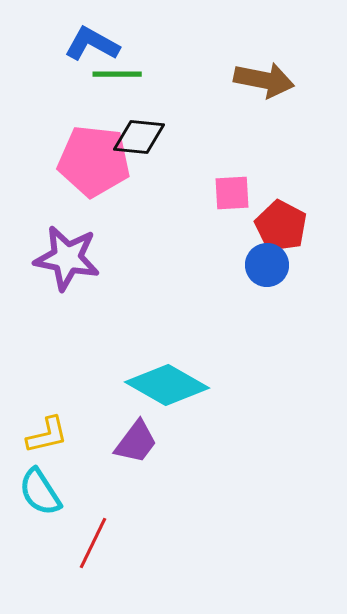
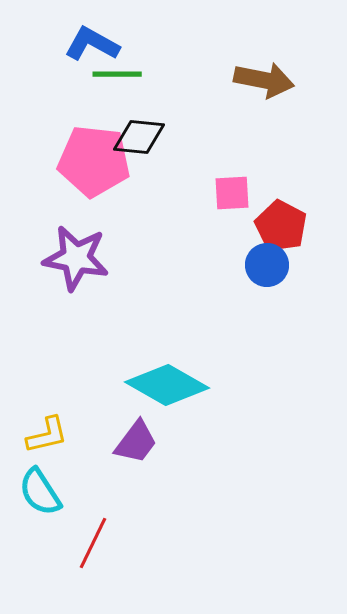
purple star: moved 9 px right
